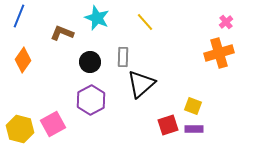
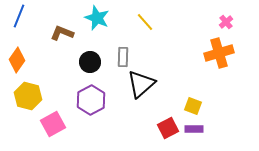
orange diamond: moved 6 px left
red square: moved 3 px down; rotated 10 degrees counterclockwise
yellow hexagon: moved 8 px right, 33 px up
